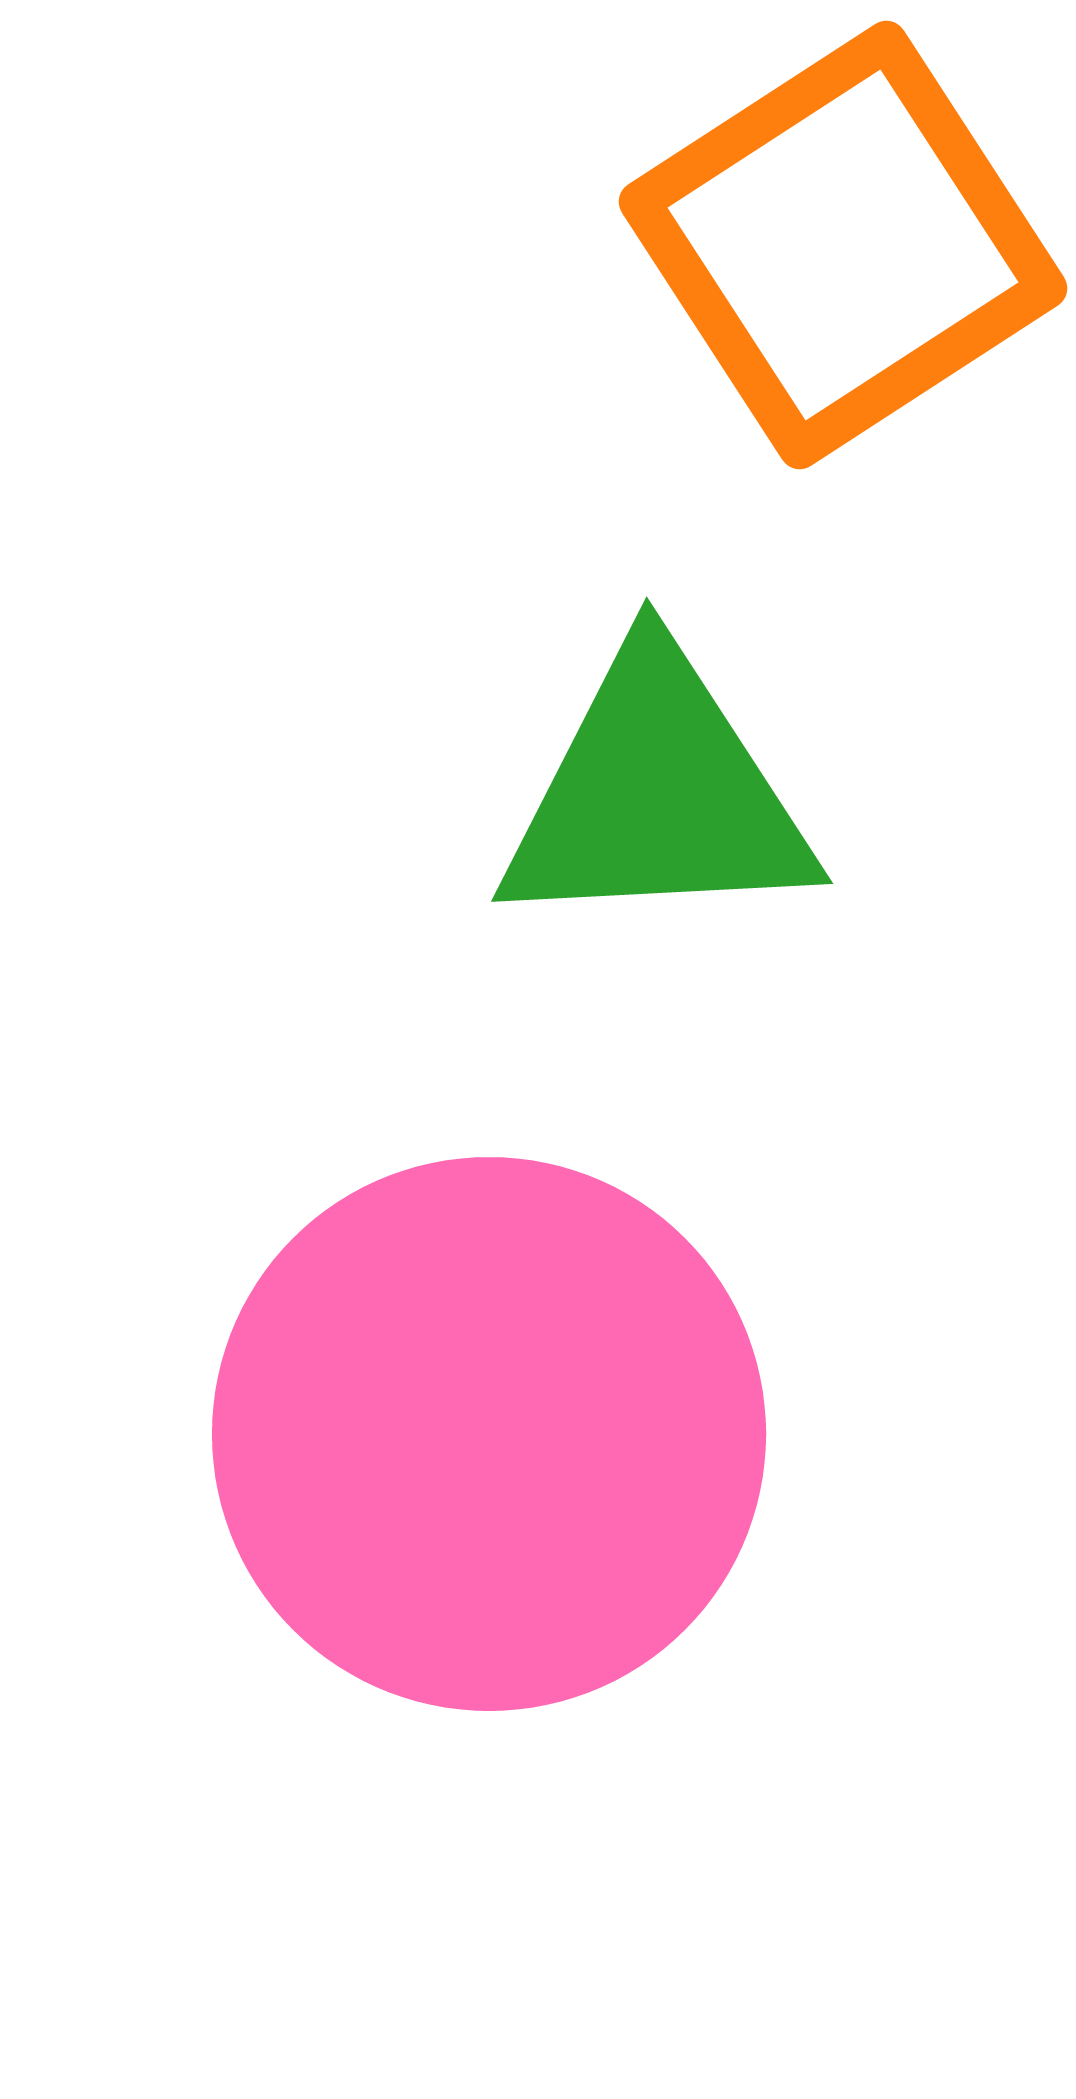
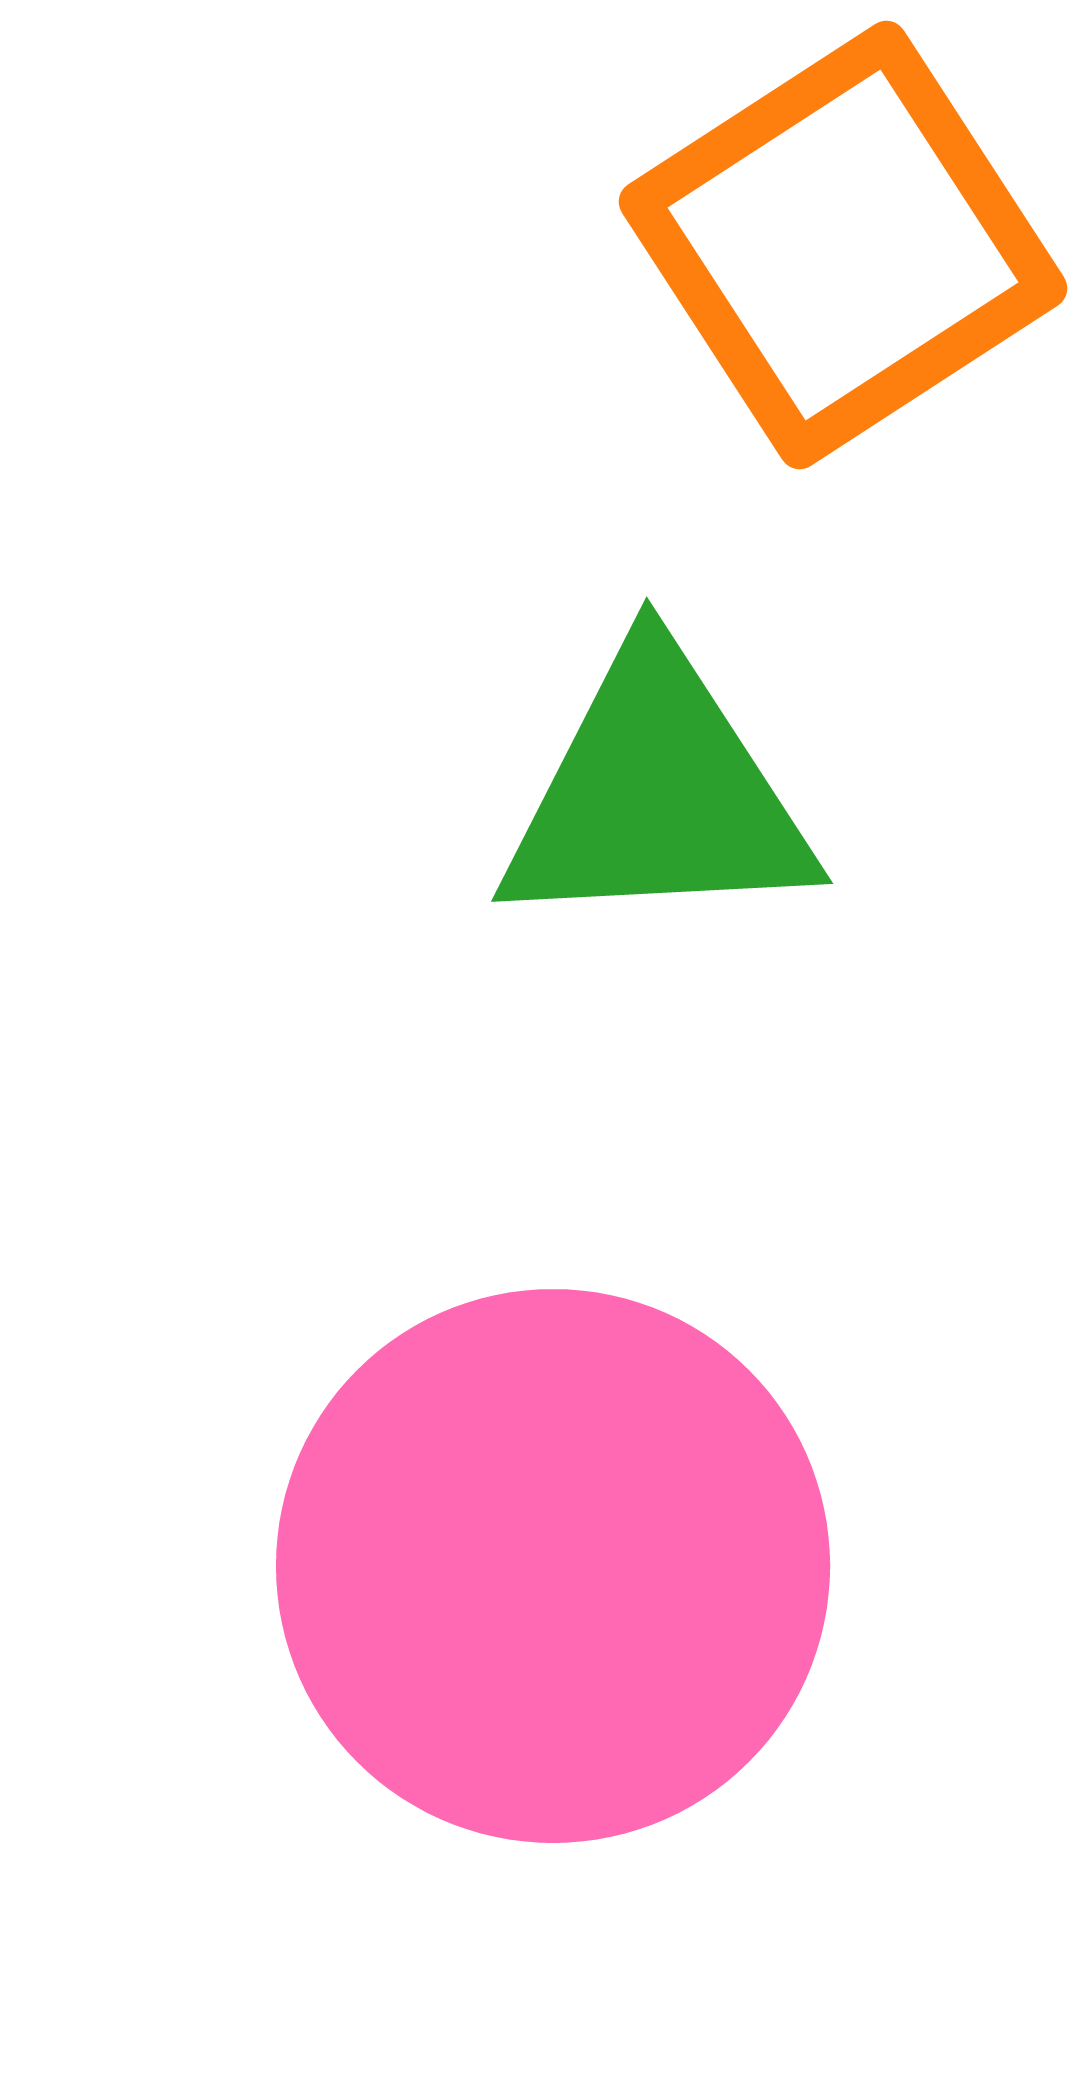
pink circle: moved 64 px right, 132 px down
